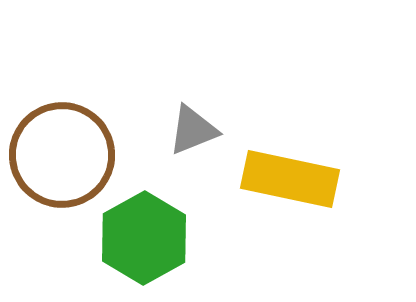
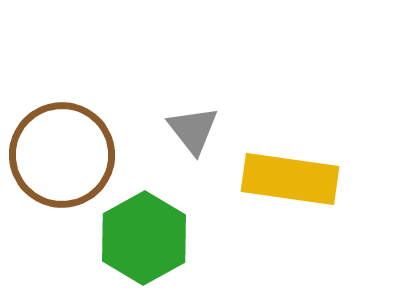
gray triangle: rotated 46 degrees counterclockwise
yellow rectangle: rotated 4 degrees counterclockwise
